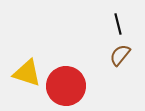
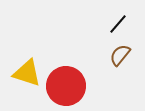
black line: rotated 55 degrees clockwise
